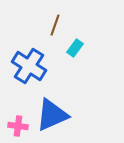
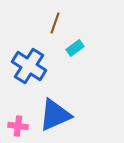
brown line: moved 2 px up
cyan rectangle: rotated 18 degrees clockwise
blue triangle: moved 3 px right
